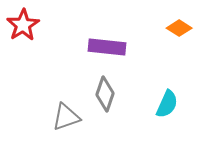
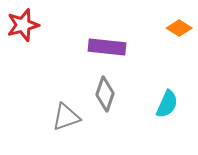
red star: rotated 16 degrees clockwise
